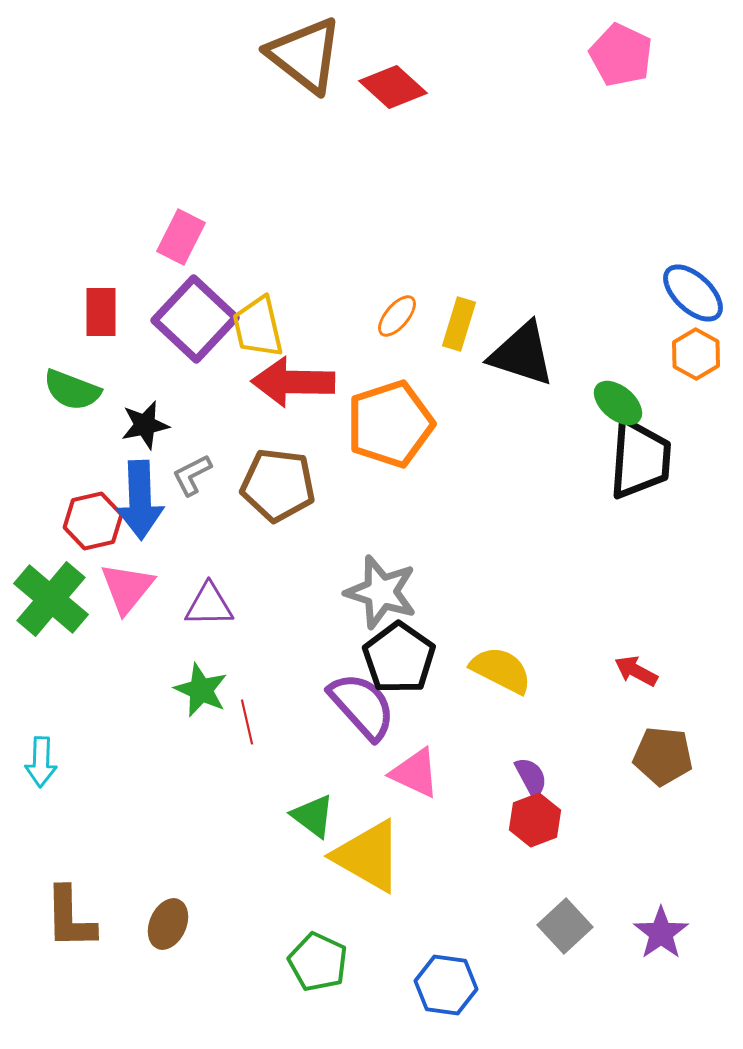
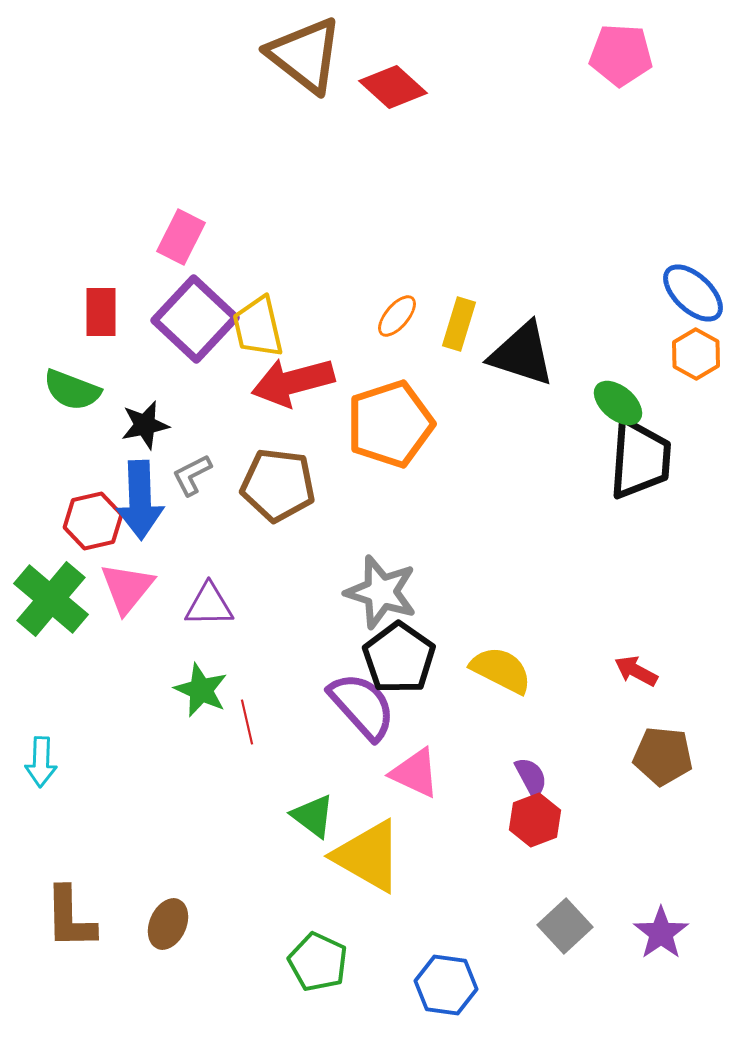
pink pentagon at (621, 55): rotated 22 degrees counterclockwise
red arrow at (293, 382): rotated 16 degrees counterclockwise
